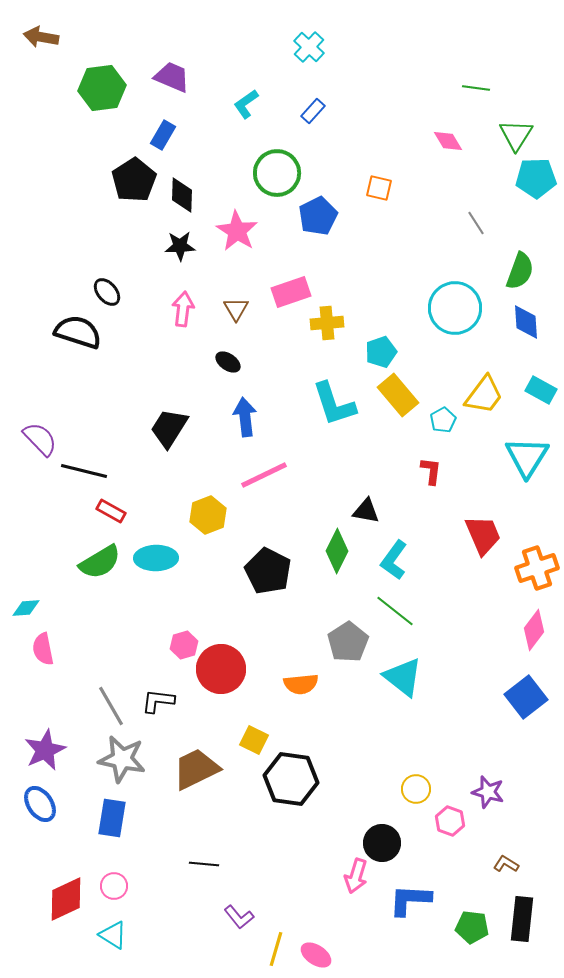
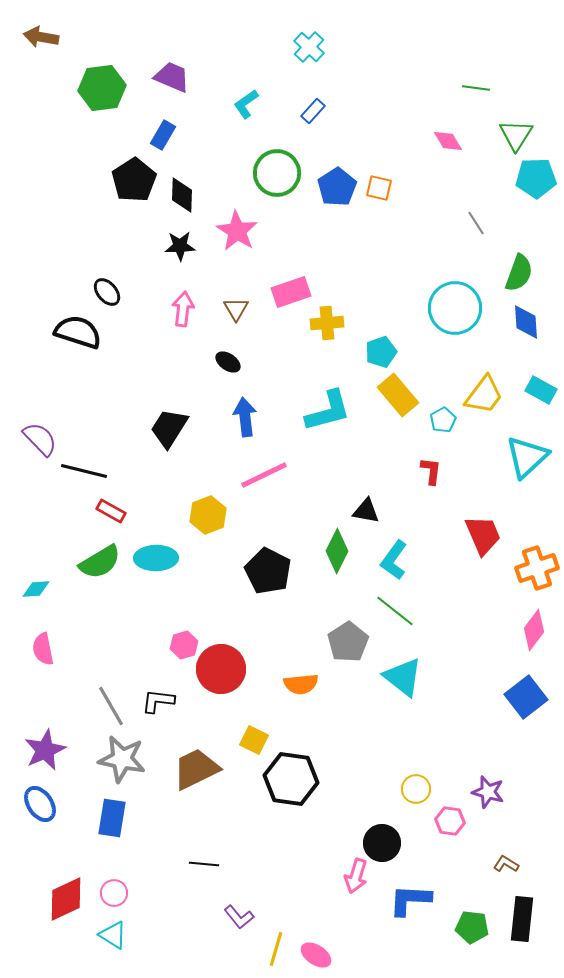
blue pentagon at (318, 216): moved 19 px right, 29 px up; rotated 6 degrees counterclockwise
green semicircle at (520, 271): moved 1 px left, 2 px down
cyan L-shape at (334, 404): moved 6 px left, 7 px down; rotated 87 degrees counterclockwise
cyan triangle at (527, 457): rotated 15 degrees clockwise
cyan diamond at (26, 608): moved 10 px right, 19 px up
pink hexagon at (450, 821): rotated 12 degrees counterclockwise
pink circle at (114, 886): moved 7 px down
